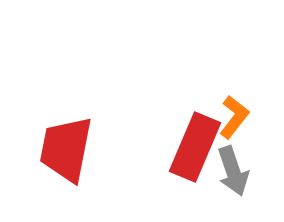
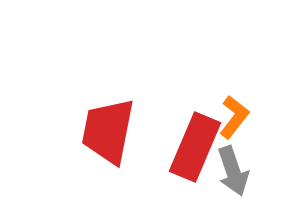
red trapezoid: moved 42 px right, 18 px up
